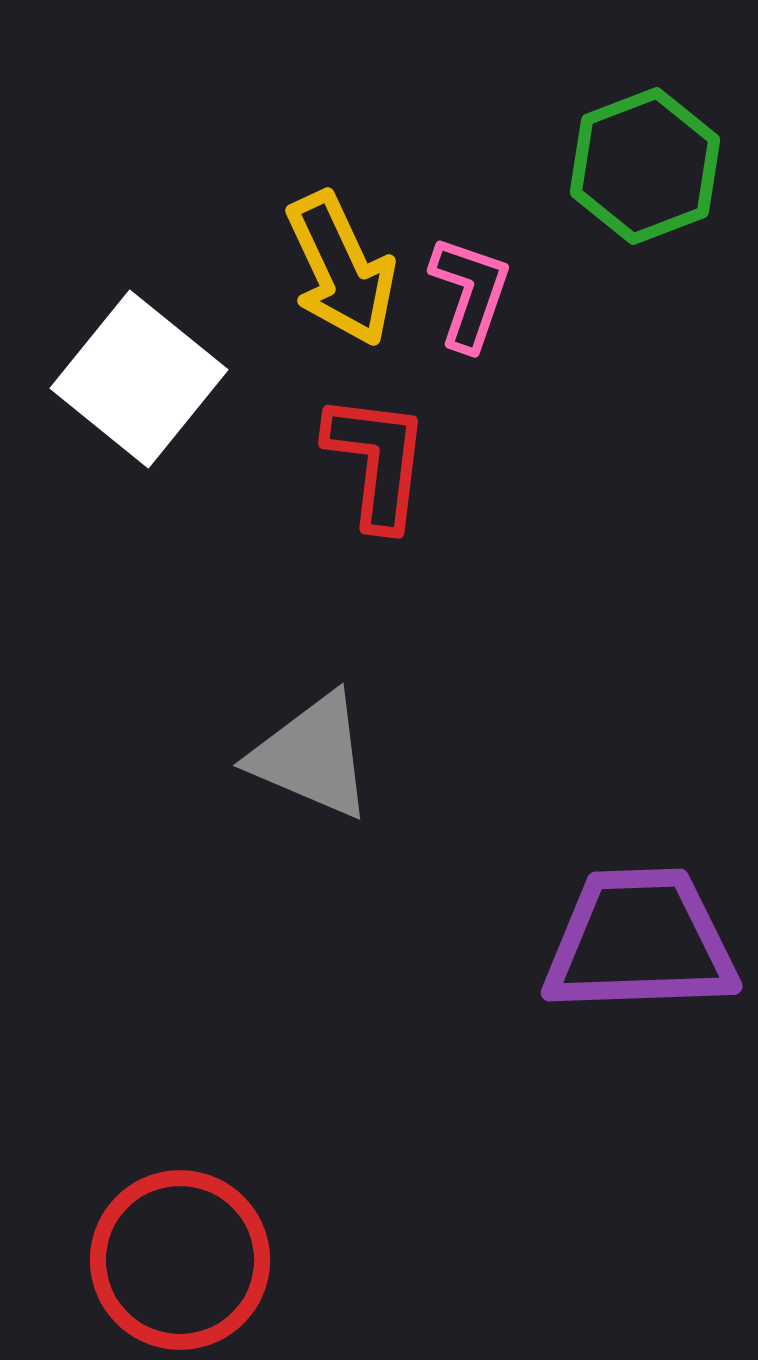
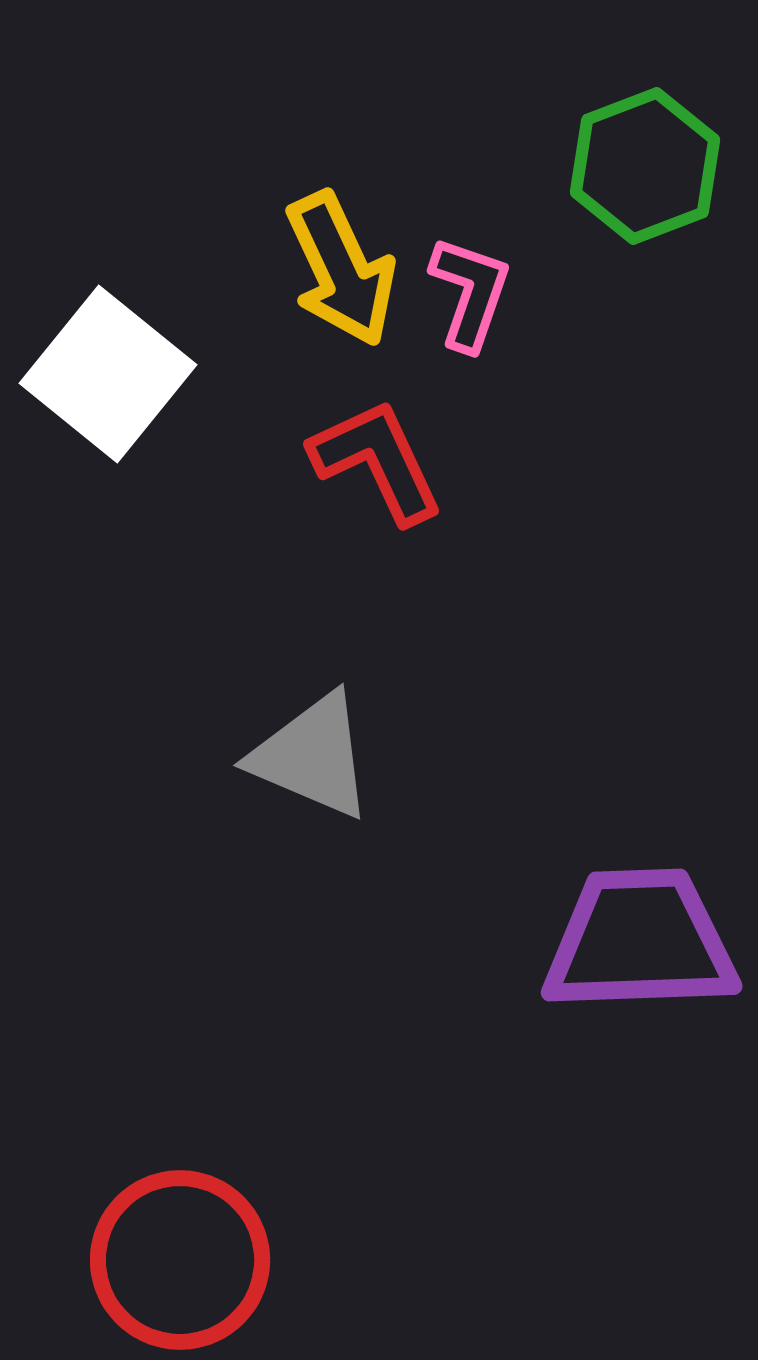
white square: moved 31 px left, 5 px up
red L-shape: rotated 32 degrees counterclockwise
